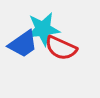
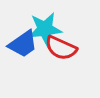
cyan star: moved 2 px right
